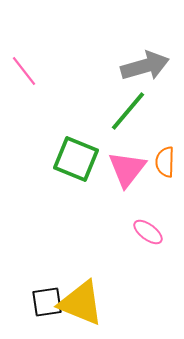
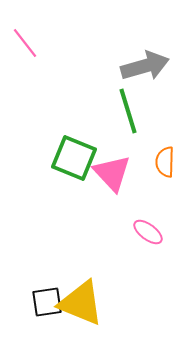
pink line: moved 1 px right, 28 px up
green line: rotated 57 degrees counterclockwise
green square: moved 2 px left, 1 px up
pink triangle: moved 15 px left, 4 px down; rotated 21 degrees counterclockwise
